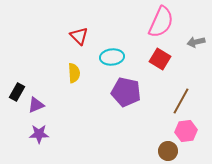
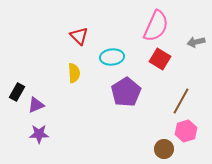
pink semicircle: moved 5 px left, 4 px down
purple pentagon: rotated 28 degrees clockwise
pink hexagon: rotated 10 degrees counterclockwise
brown circle: moved 4 px left, 2 px up
